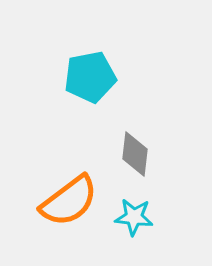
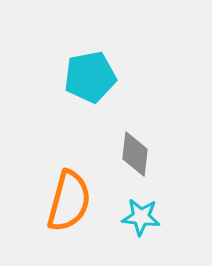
orange semicircle: rotated 38 degrees counterclockwise
cyan star: moved 7 px right
